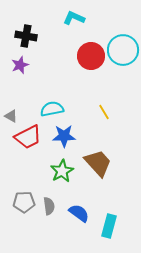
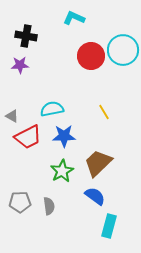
purple star: rotated 18 degrees clockwise
gray triangle: moved 1 px right
brown trapezoid: rotated 92 degrees counterclockwise
gray pentagon: moved 4 px left
blue semicircle: moved 16 px right, 17 px up
